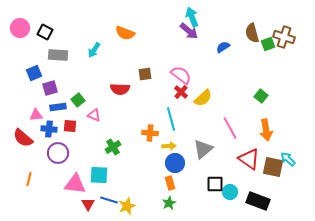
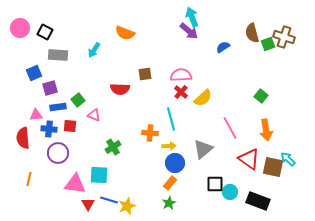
pink semicircle at (181, 75): rotated 40 degrees counterclockwise
red semicircle at (23, 138): rotated 45 degrees clockwise
orange rectangle at (170, 183): rotated 56 degrees clockwise
